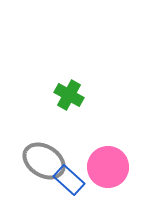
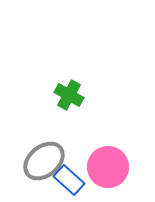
gray ellipse: rotated 72 degrees counterclockwise
